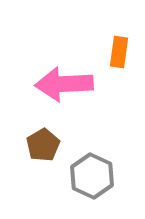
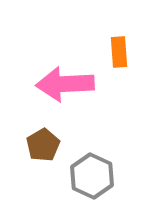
orange rectangle: rotated 12 degrees counterclockwise
pink arrow: moved 1 px right
